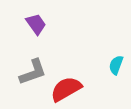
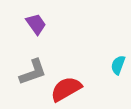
cyan semicircle: moved 2 px right
